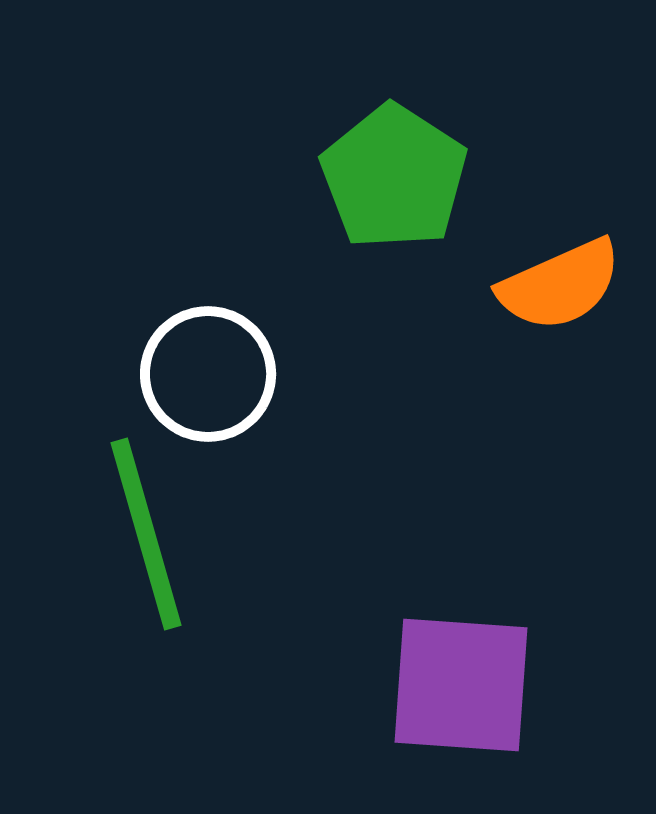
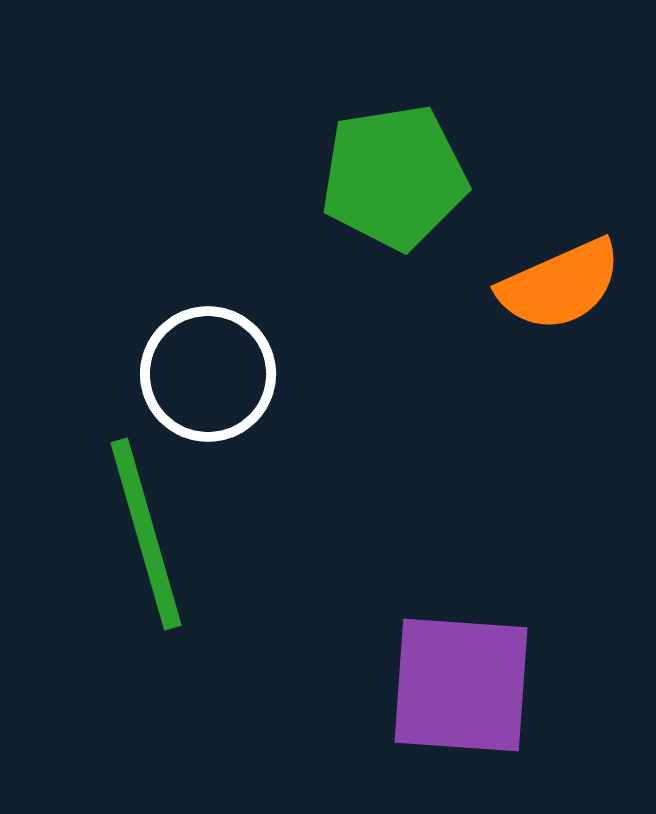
green pentagon: rotated 30 degrees clockwise
